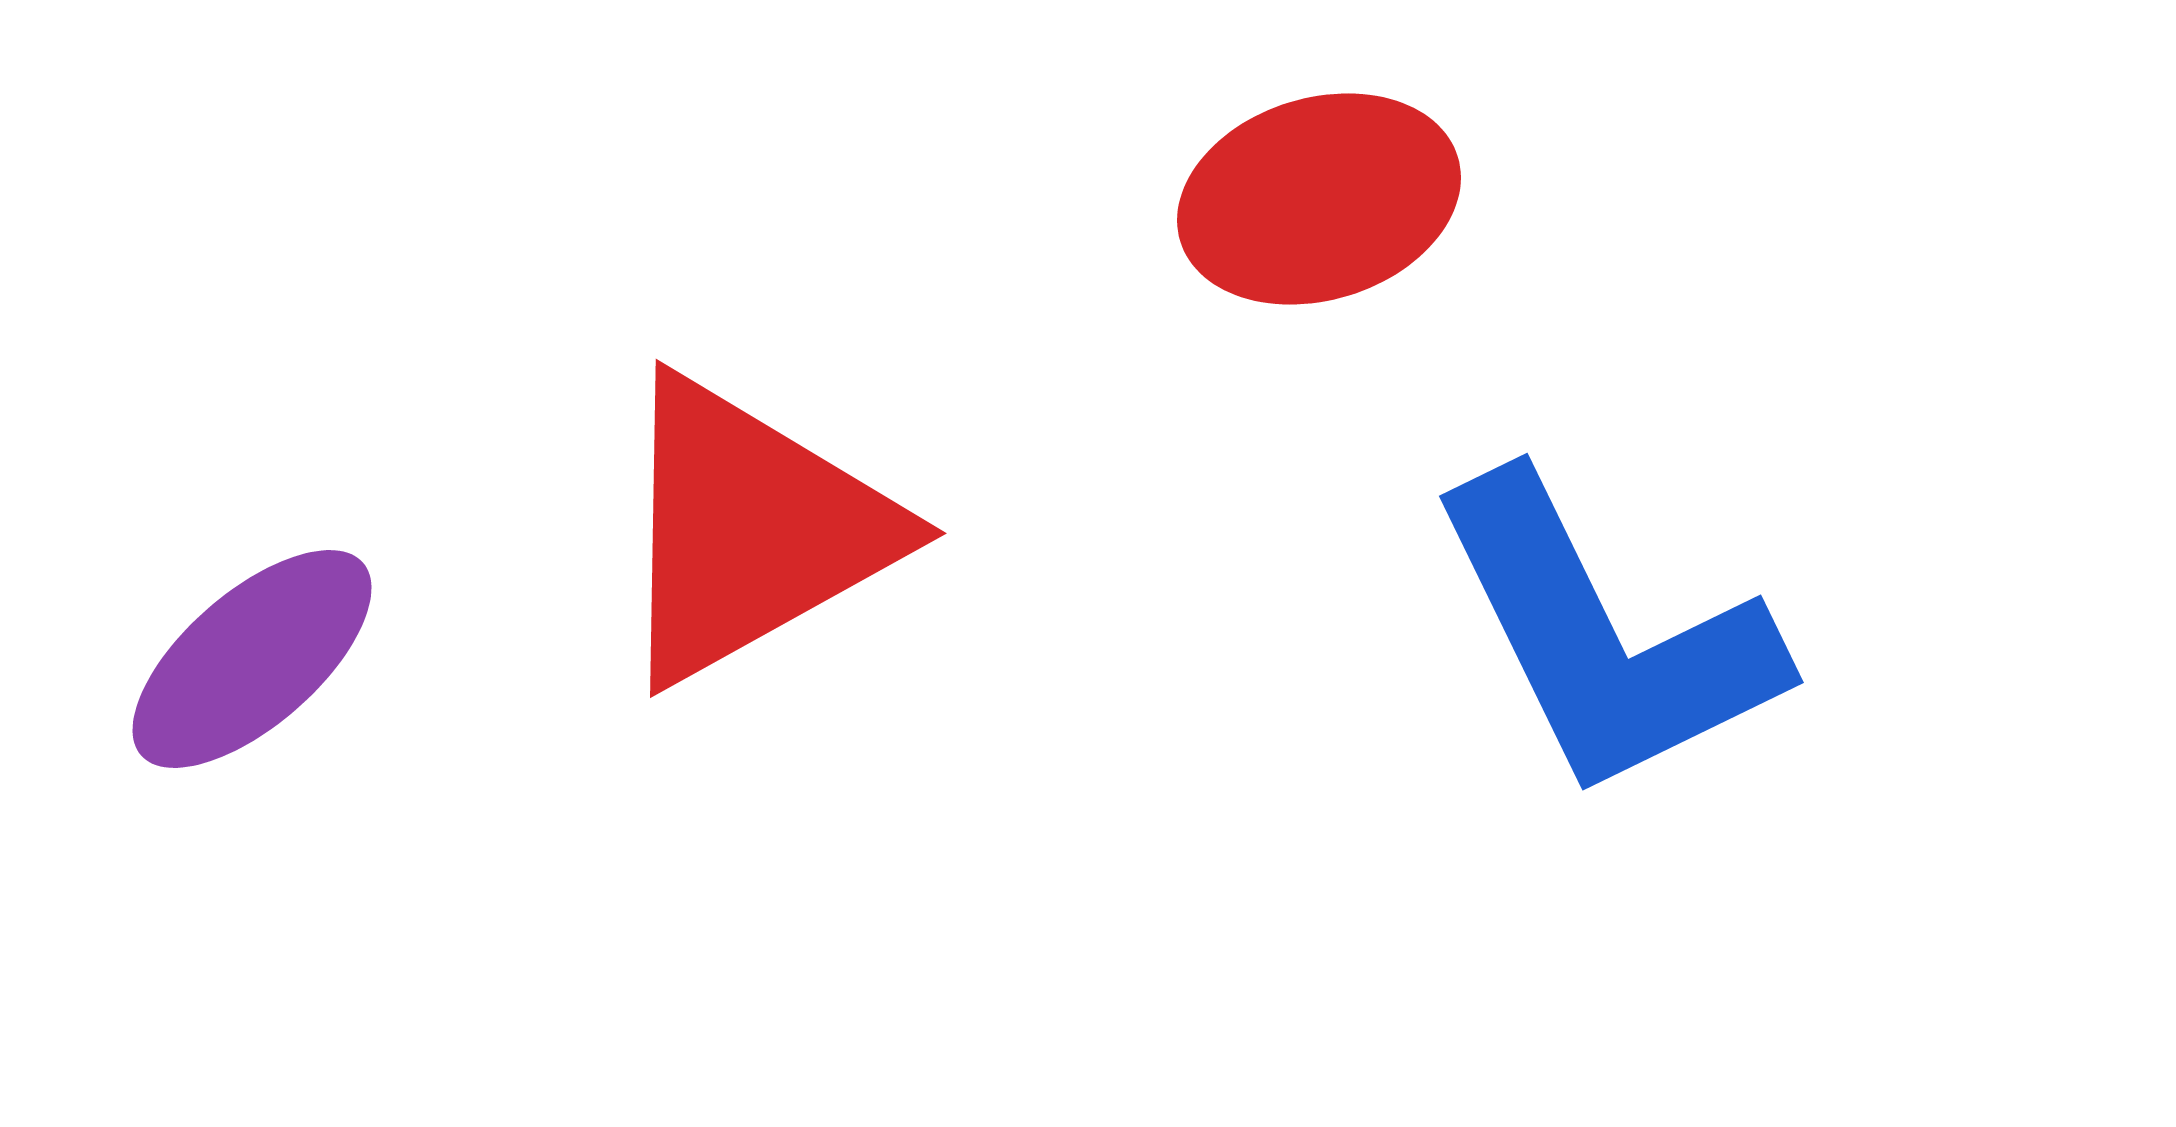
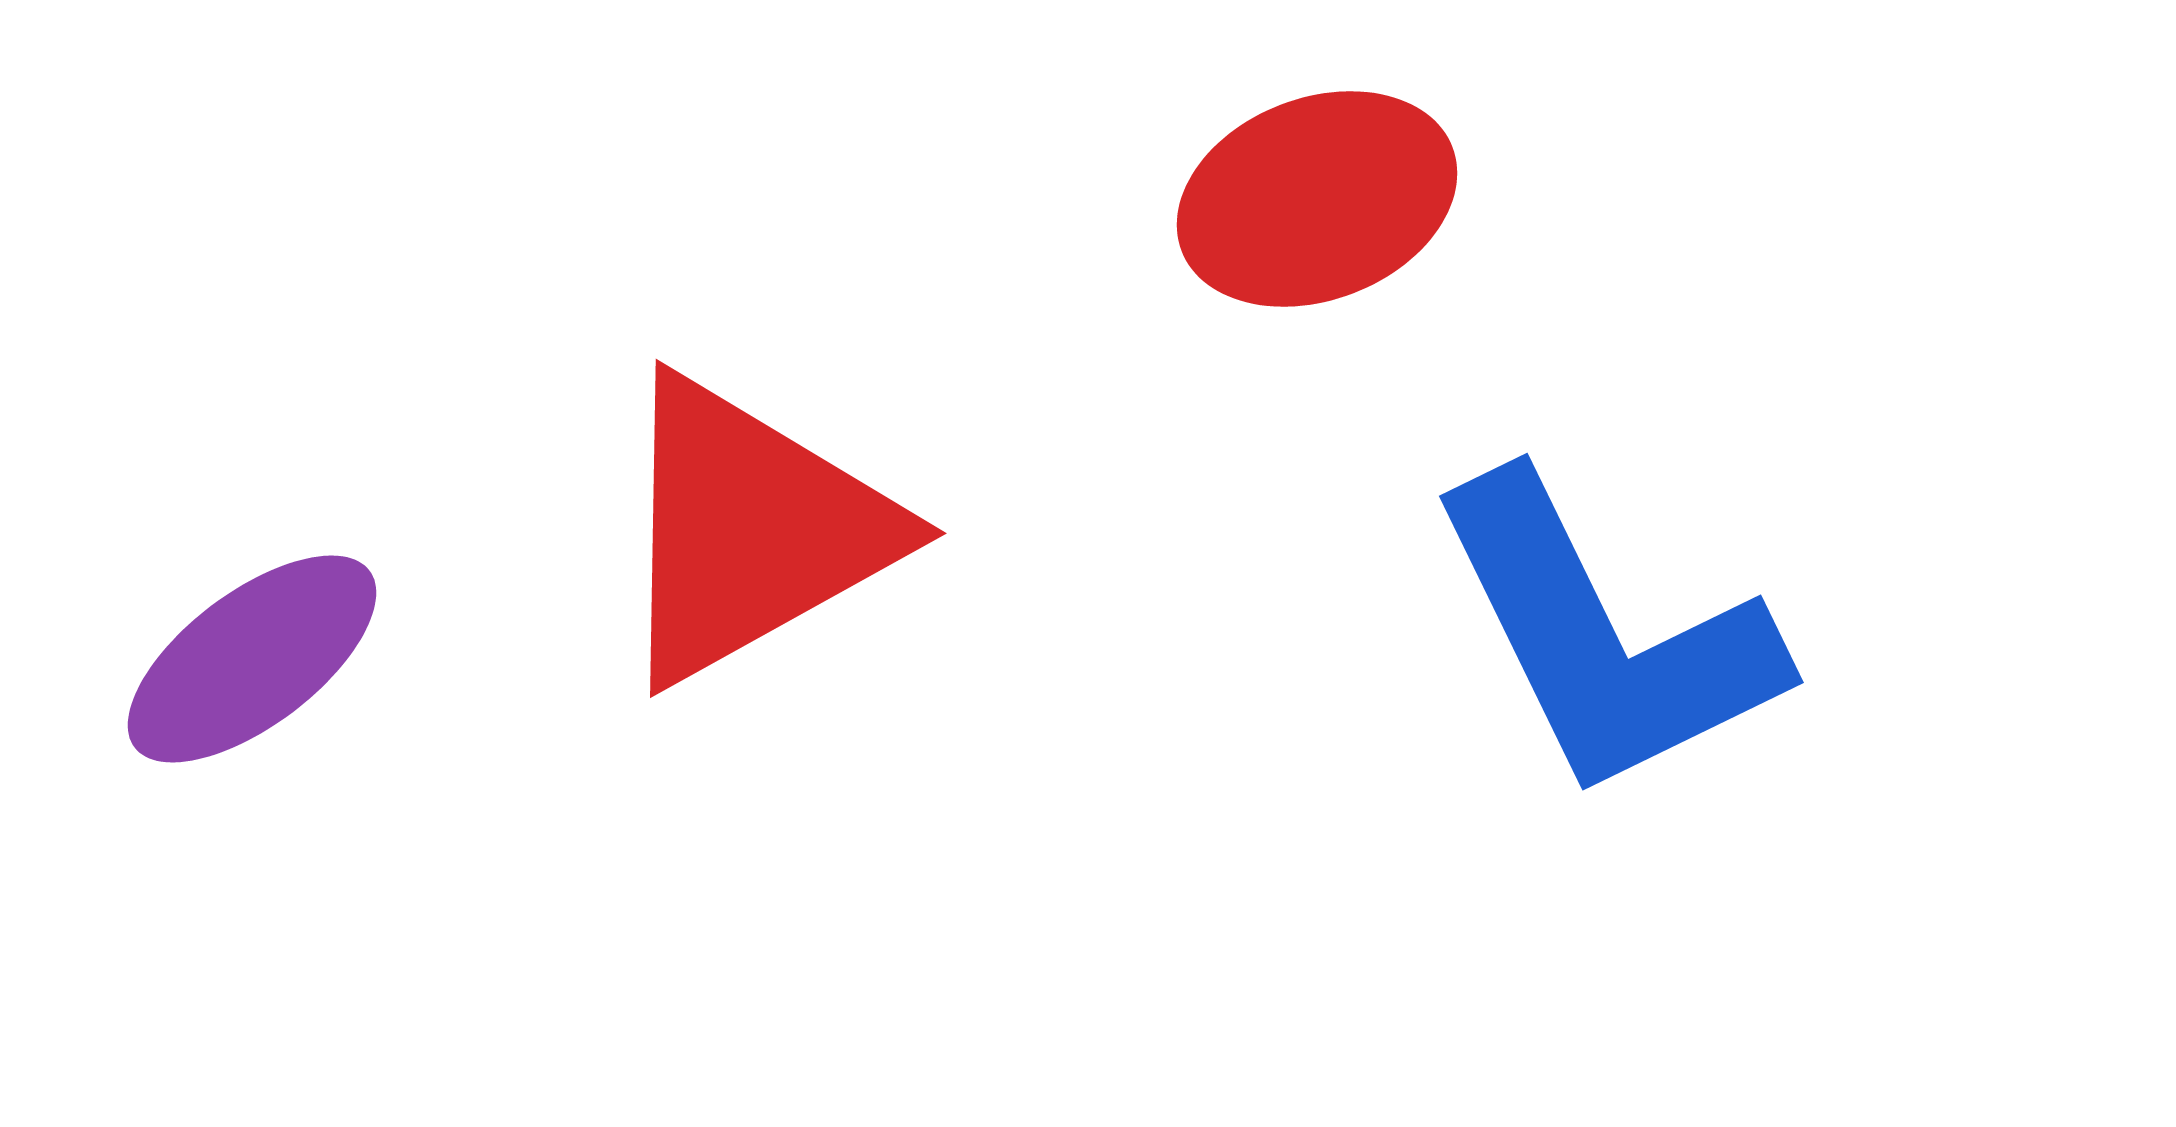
red ellipse: moved 2 px left; rotated 4 degrees counterclockwise
purple ellipse: rotated 4 degrees clockwise
